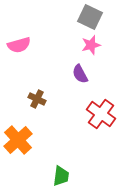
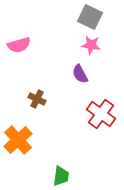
pink star: rotated 24 degrees clockwise
